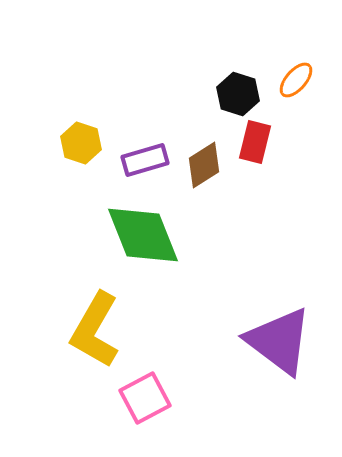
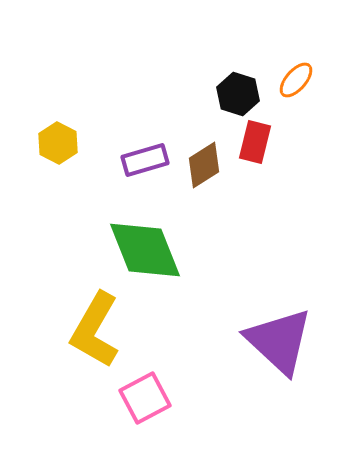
yellow hexagon: moved 23 px left; rotated 9 degrees clockwise
green diamond: moved 2 px right, 15 px down
purple triangle: rotated 6 degrees clockwise
